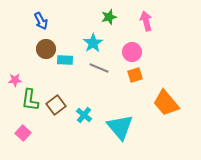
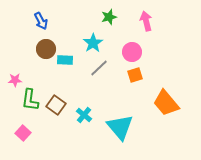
gray line: rotated 66 degrees counterclockwise
brown square: rotated 18 degrees counterclockwise
